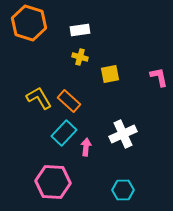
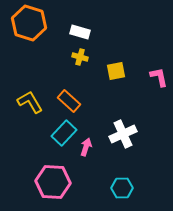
white rectangle: moved 2 px down; rotated 24 degrees clockwise
yellow square: moved 6 px right, 3 px up
yellow L-shape: moved 9 px left, 4 px down
pink arrow: rotated 12 degrees clockwise
cyan hexagon: moved 1 px left, 2 px up
